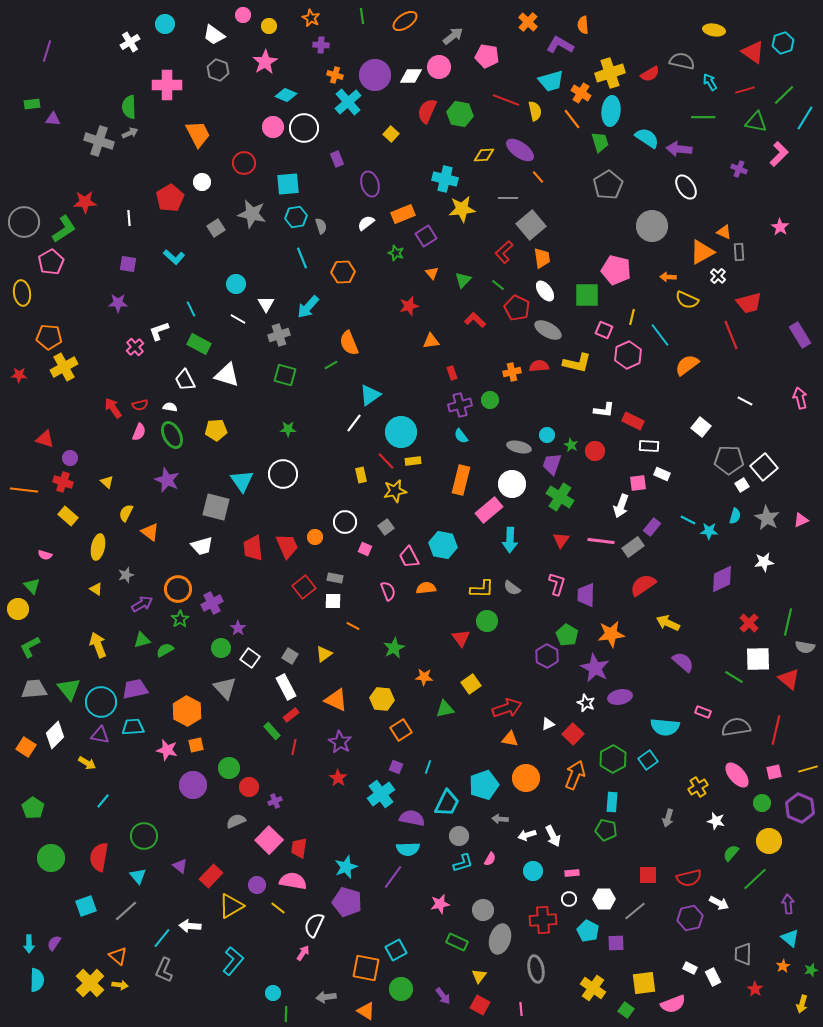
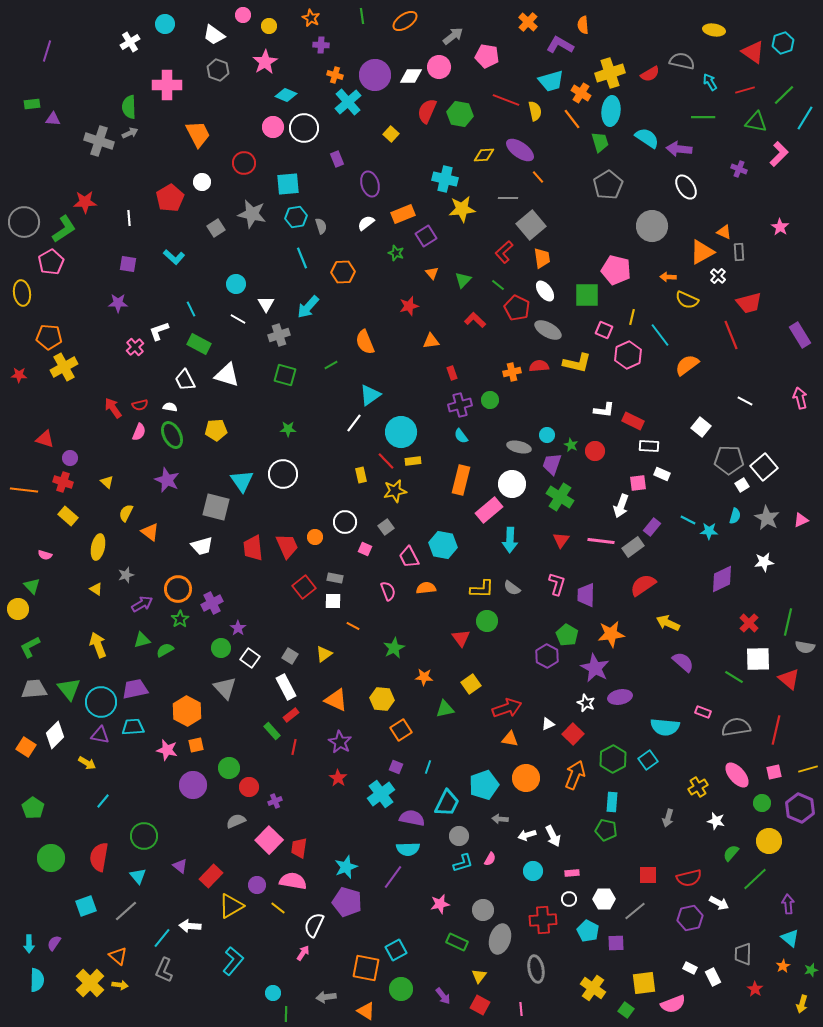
orange semicircle at (349, 343): moved 16 px right, 1 px up
